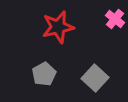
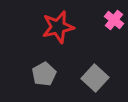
pink cross: moved 1 px left, 1 px down
